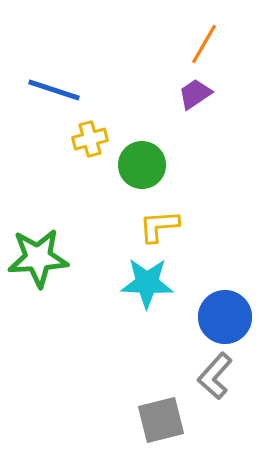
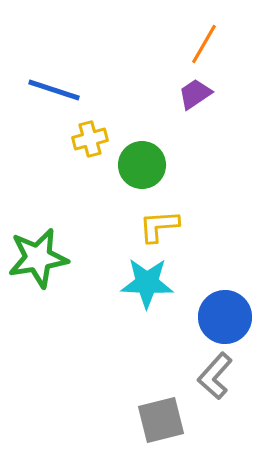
green star: rotated 6 degrees counterclockwise
